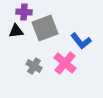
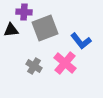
black triangle: moved 5 px left, 1 px up
